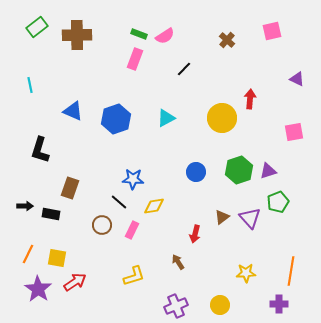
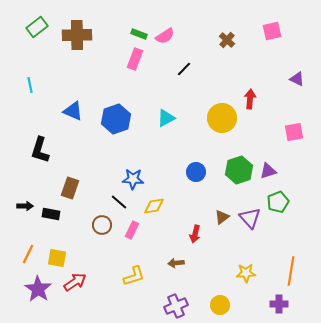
brown arrow at (178, 262): moved 2 px left, 1 px down; rotated 63 degrees counterclockwise
